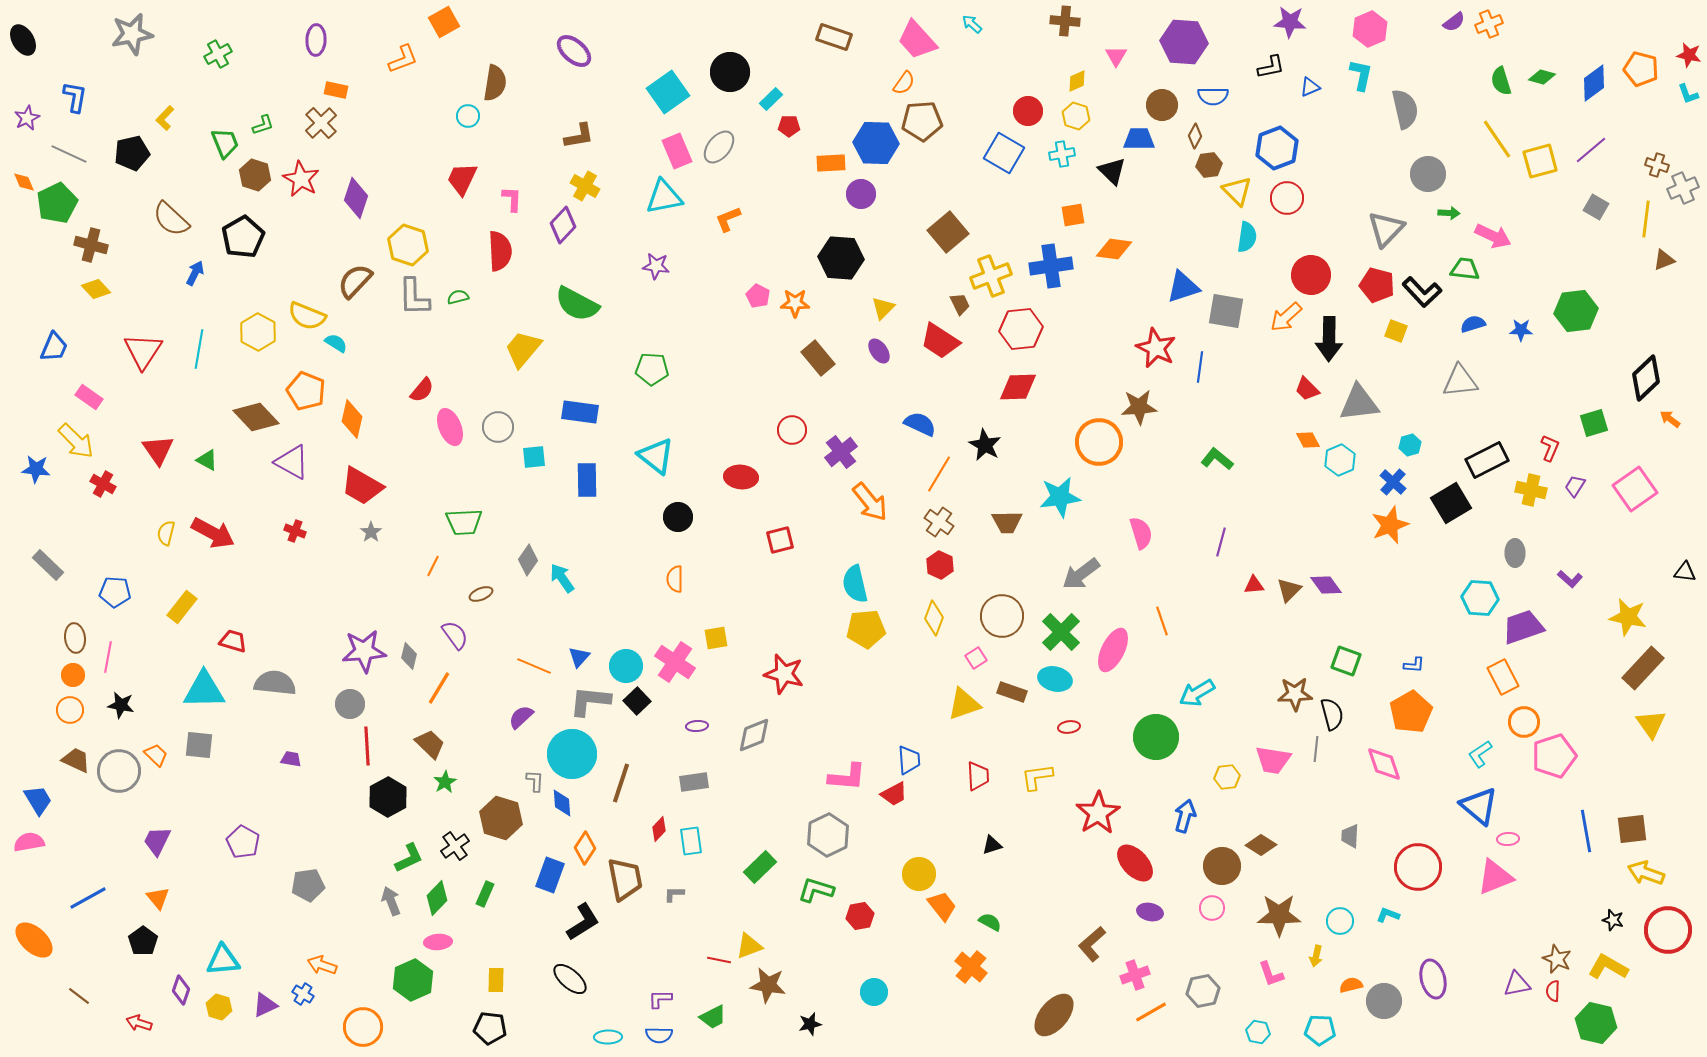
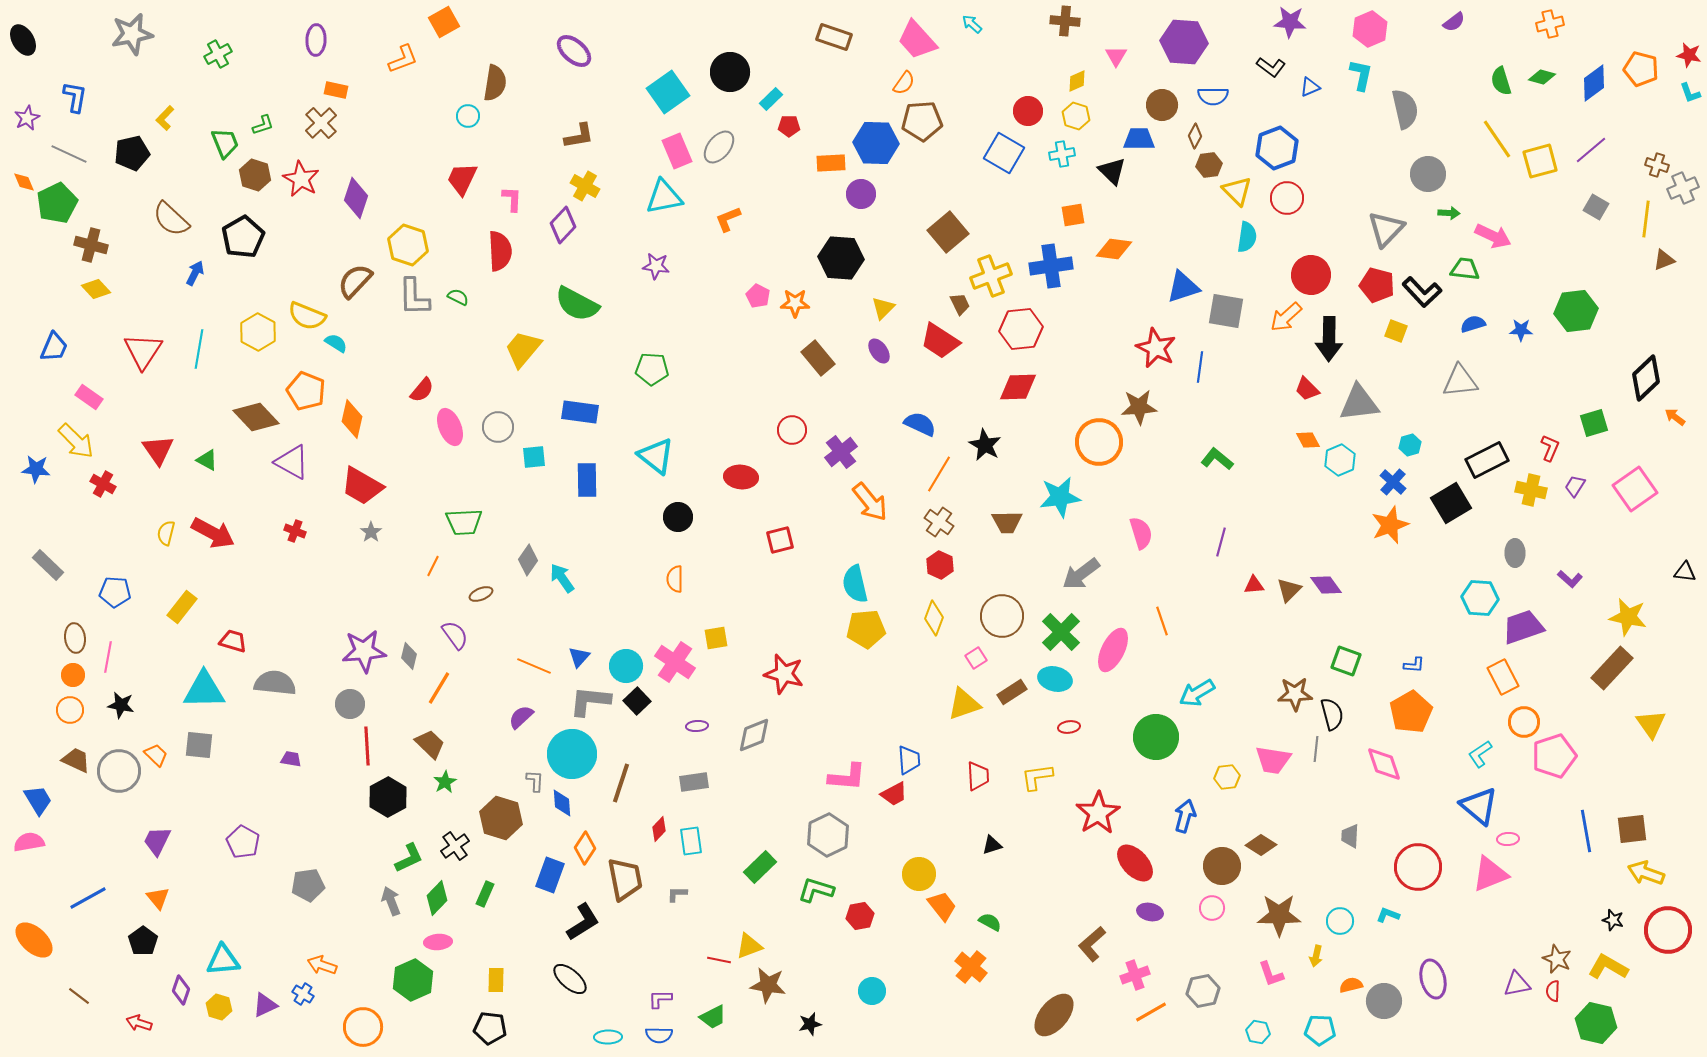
orange cross at (1489, 24): moved 61 px right; rotated 8 degrees clockwise
black L-shape at (1271, 67): rotated 48 degrees clockwise
cyan L-shape at (1688, 94): moved 2 px right, 1 px up
green semicircle at (458, 297): rotated 40 degrees clockwise
orange arrow at (1670, 419): moved 5 px right, 2 px up
brown rectangle at (1643, 668): moved 31 px left
brown rectangle at (1012, 692): rotated 52 degrees counterclockwise
pink triangle at (1495, 877): moved 5 px left, 3 px up
gray L-shape at (674, 894): moved 3 px right
cyan circle at (874, 992): moved 2 px left, 1 px up
